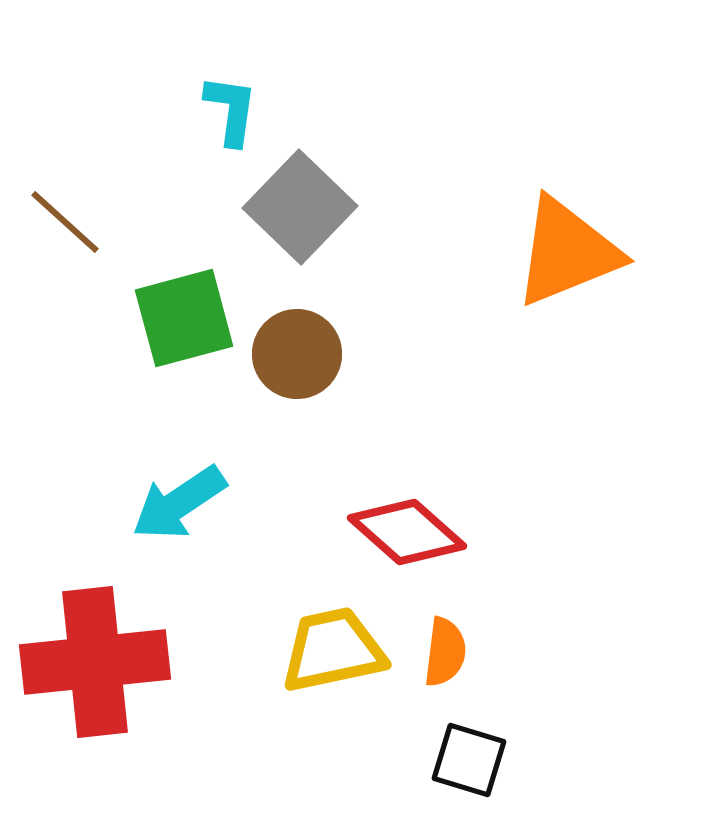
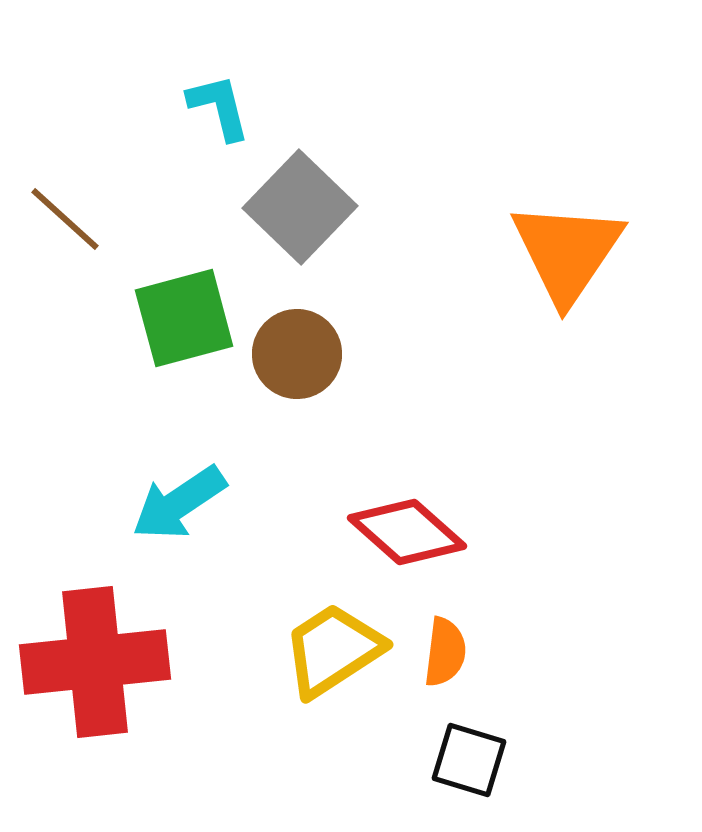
cyan L-shape: moved 12 px left, 3 px up; rotated 22 degrees counterclockwise
brown line: moved 3 px up
orange triangle: rotated 34 degrees counterclockwise
yellow trapezoid: rotated 21 degrees counterclockwise
